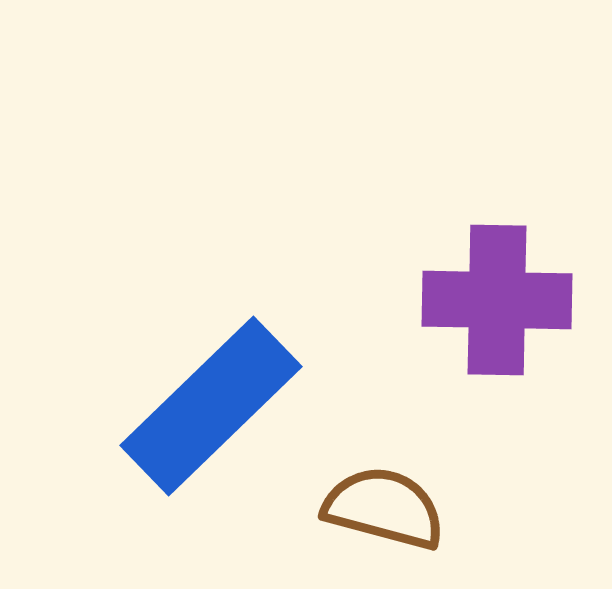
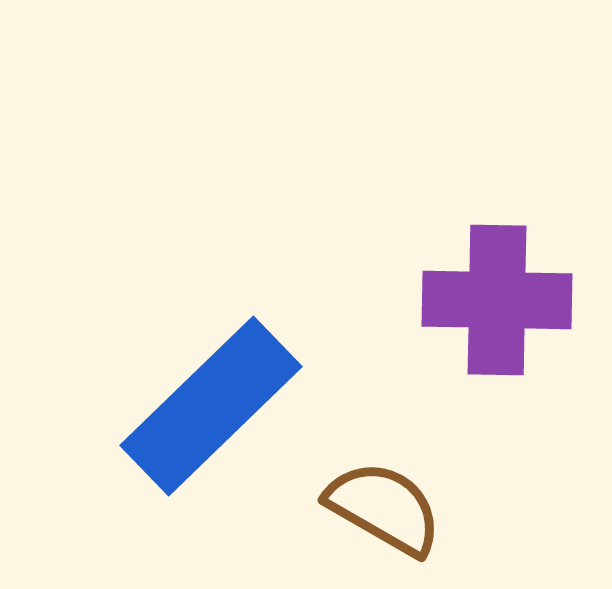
brown semicircle: rotated 15 degrees clockwise
